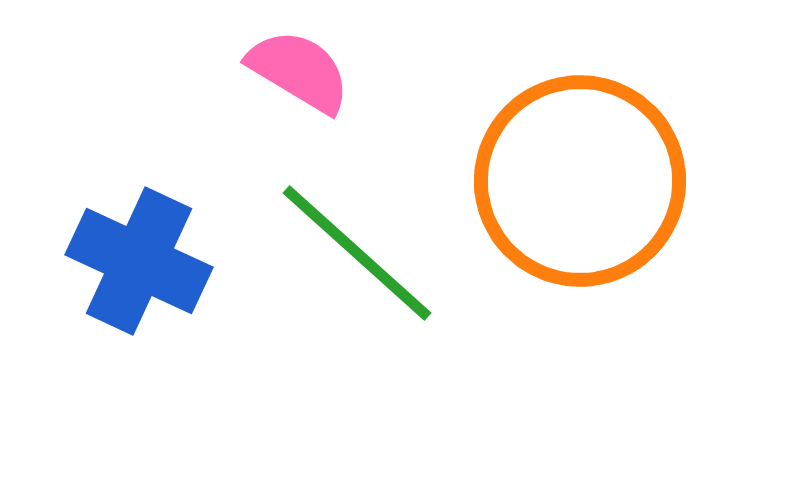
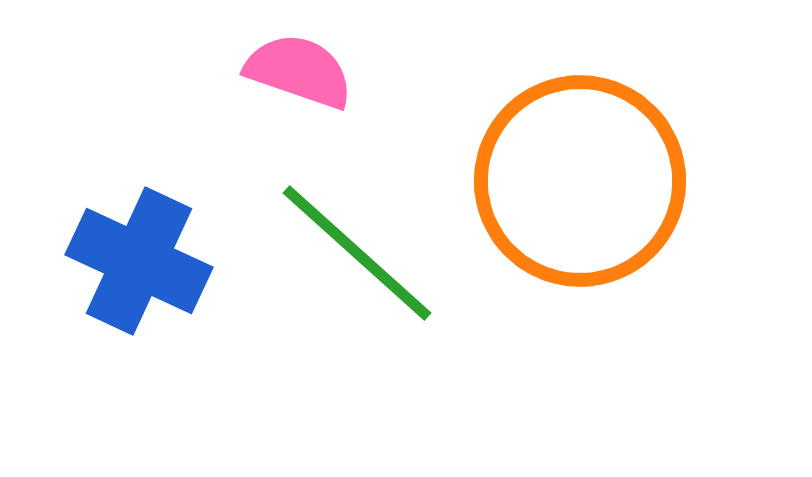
pink semicircle: rotated 12 degrees counterclockwise
